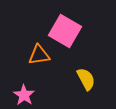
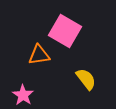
yellow semicircle: rotated 10 degrees counterclockwise
pink star: moved 1 px left
